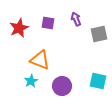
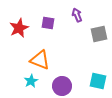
purple arrow: moved 1 px right, 4 px up
